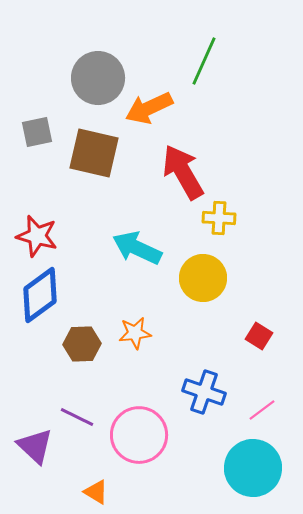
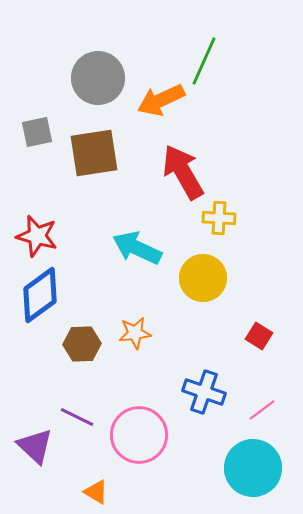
orange arrow: moved 12 px right, 8 px up
brown square: rotated 22 degrees counterclockwise
